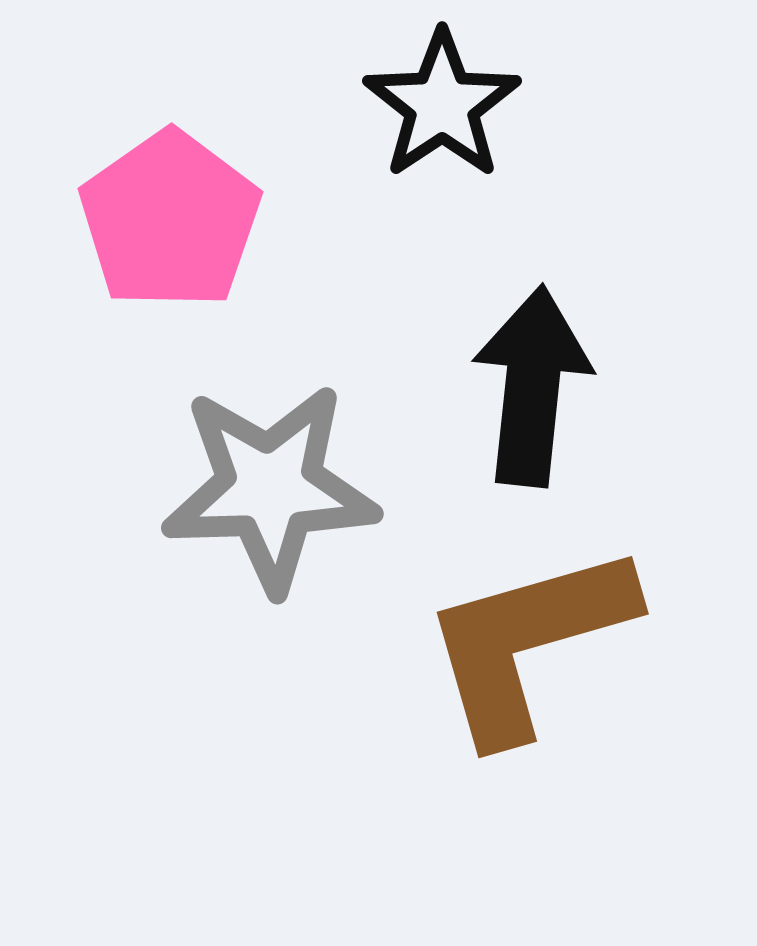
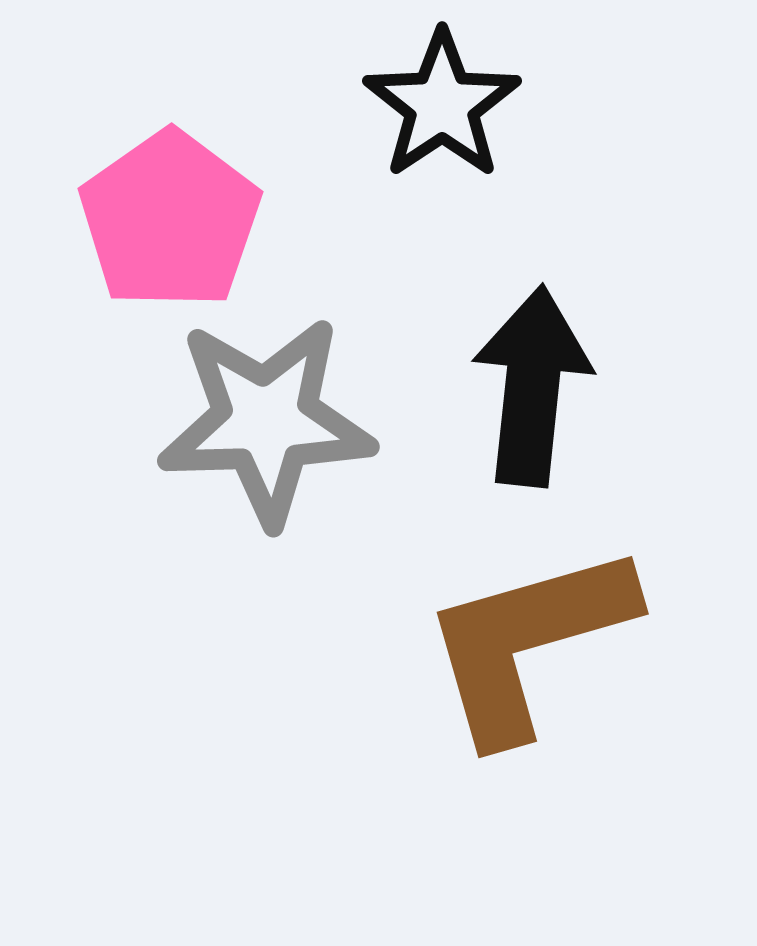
gray star: moved 4 px left, 67 px up
